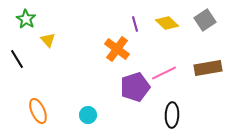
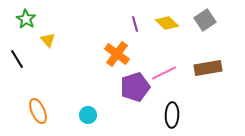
orange cross: moved 5 px down
